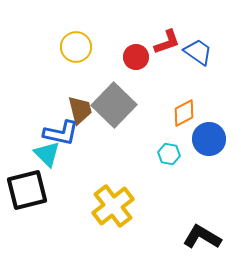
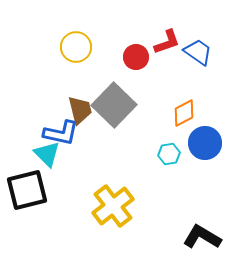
blue circle: moved 4 px left, 4 px down
cyan hexagon: rotated 20 degrees counterclockwise
